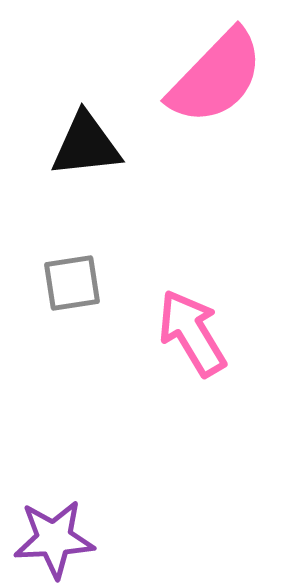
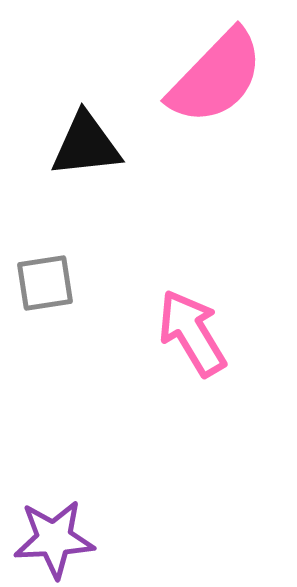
gray square: moved 27 px left
